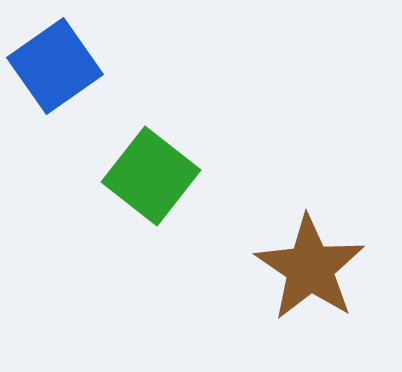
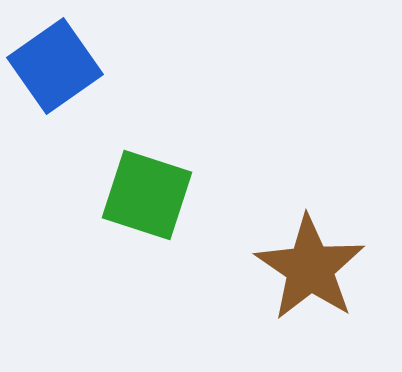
green square: moved 4 px left, 19 px down; rotated 20 degrees counterclockwise
